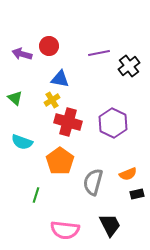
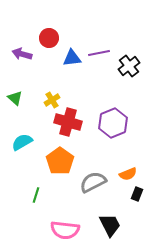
red circle: moved 8 px up
blue triangle: moved 12 px right, 21 px up; rotated 18 degrees counterclockwise
purple hexagon: rotated 12 degrees clockwise
cyan semicircle: rotated 130 degrees clockwise
gray semicircle: rotated 48 degrees clockwise
black rectangle: rotated 56 degrees counterclockwise
